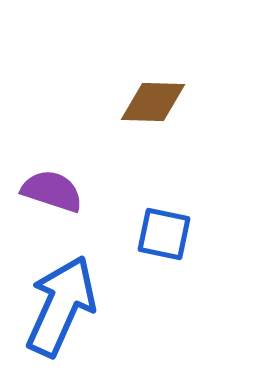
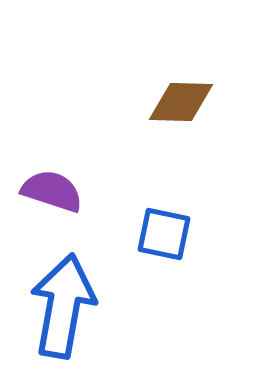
brown diamond: moved 28 px right
blue arrow: moved 2 px right; rotated 14 degrees counterclockwise
